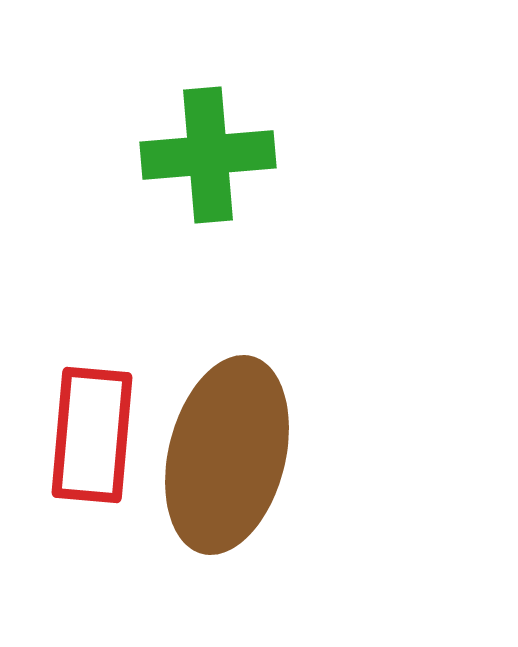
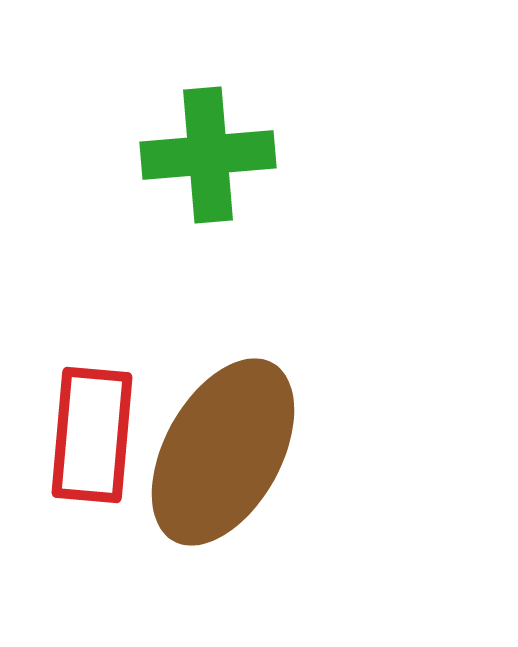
brown ellipse: moved 4 px left, 3 px up; rotated 15 degrees clockwise
